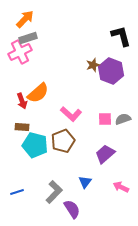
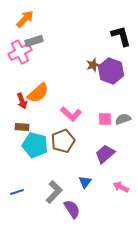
gray rectangle: moved 6 px right, 3 px down
